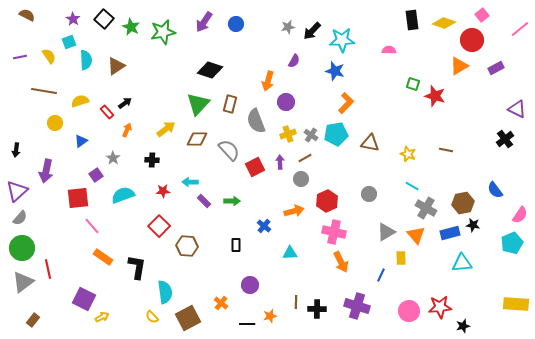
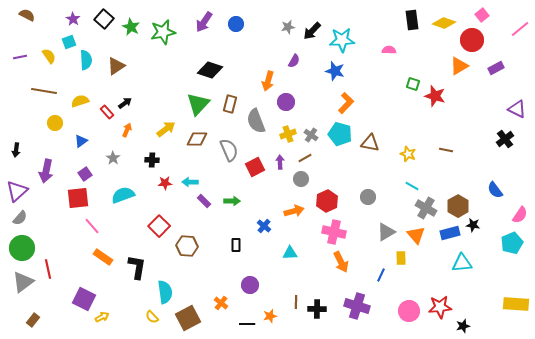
cyan pentagon at (336, 134): moved 4 px right; rotated 25 degrees clockwise
gray semicircle at (229, 150): rotated 20 degrees clockwise
purple square at (96, 175): moved 11 px left, 1 px up
red star at (163, 191): moved 2 px right, 8 px up
gray circle at (369, 194): moved 1 px left, 3 px down
brown hexagon at (463, 203): moved 5 px left, 3 px down; rotated 20 degrees counterclockwise
